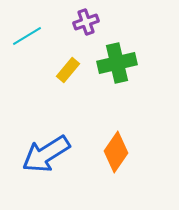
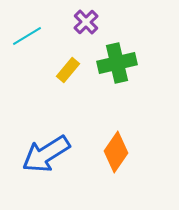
purple cross: rotated 25 degrees counterclockwise
